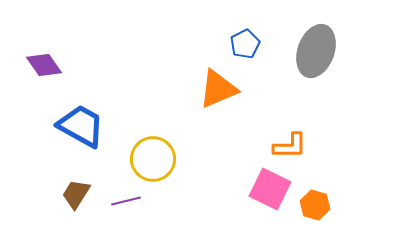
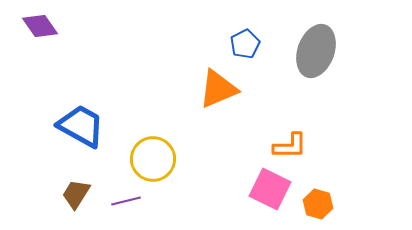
purple diamond: moved 4 px left, 39 px up
orange hexagon: moved 3 px right, 1 px up
